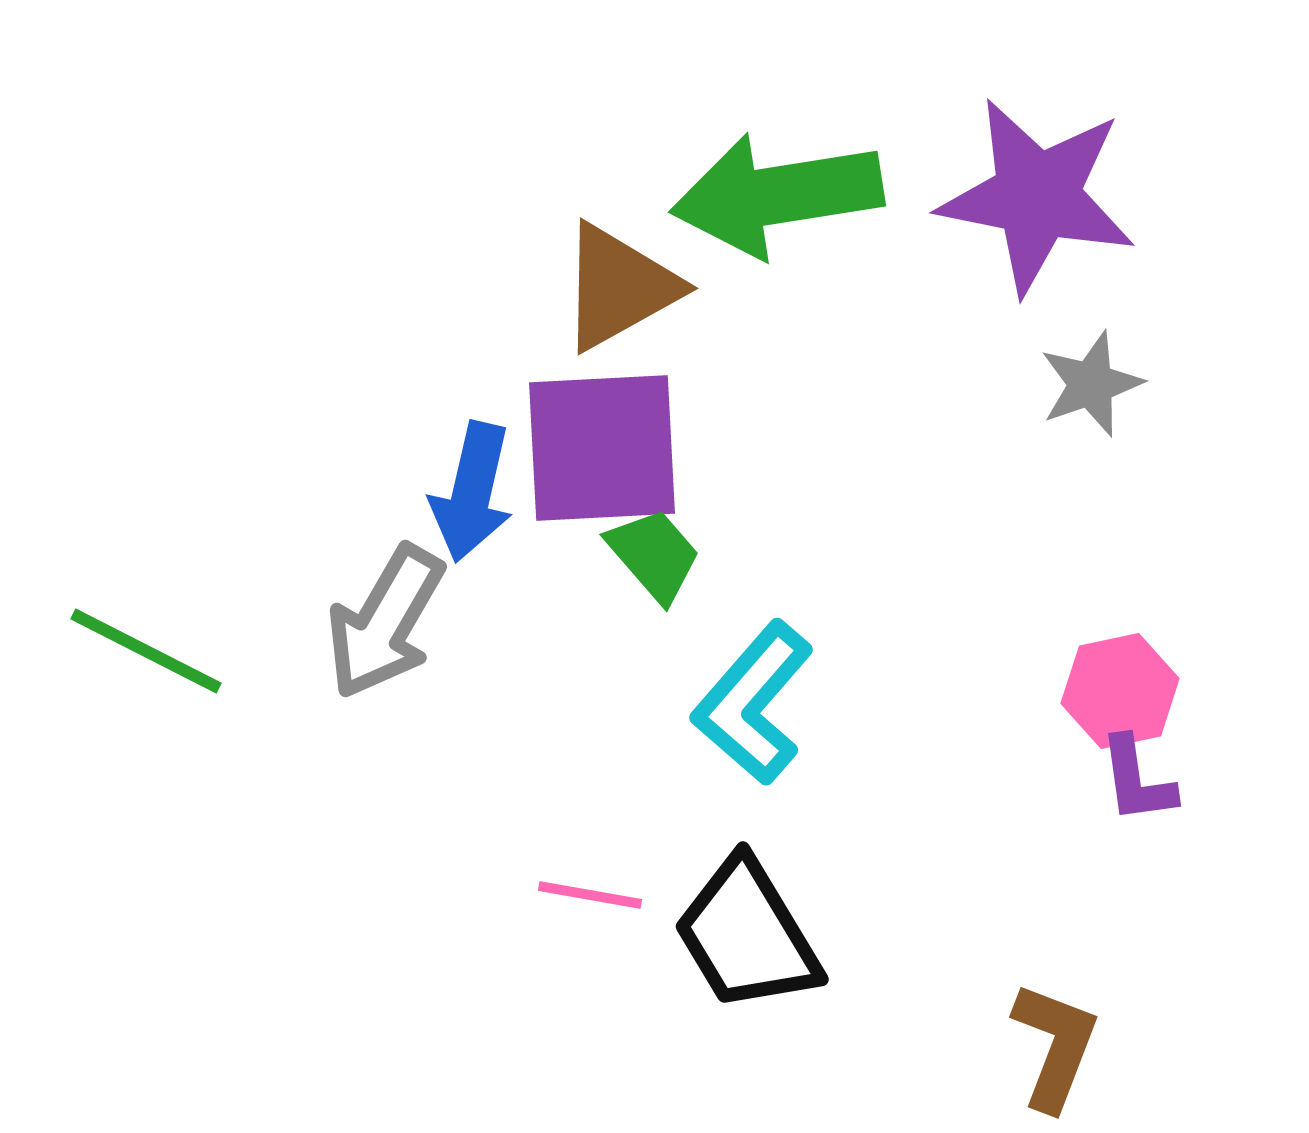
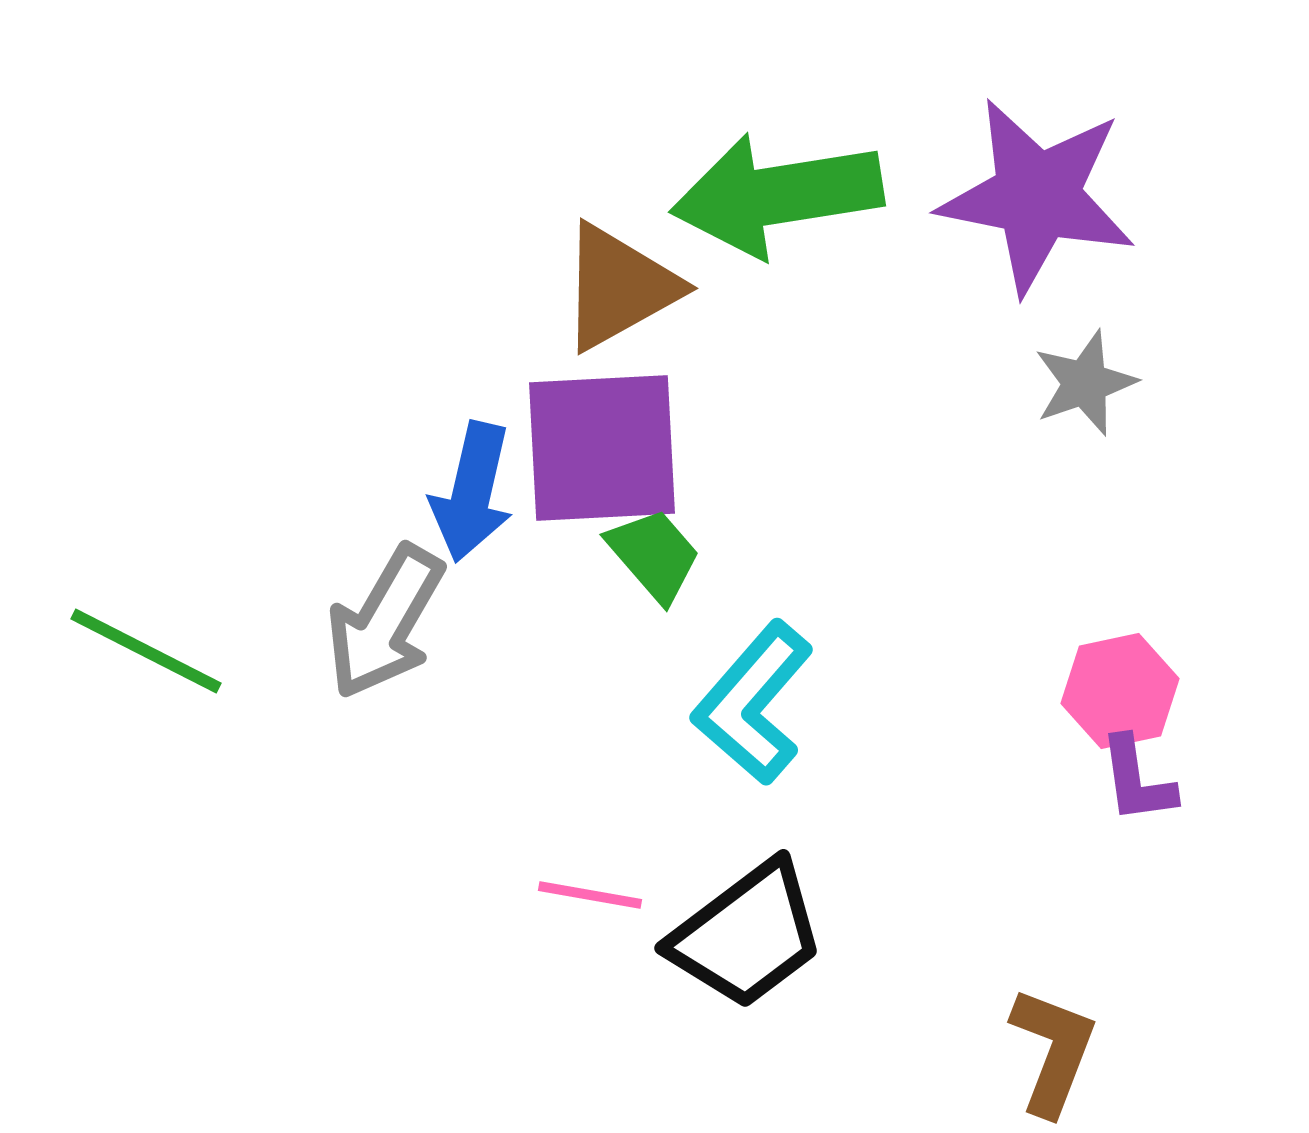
gray star: moved 6 px left, 1 px up
black trapezoid: rotated 96 degrees counterclockwise
brown L-shape: moved 2 px left, 5 px down
